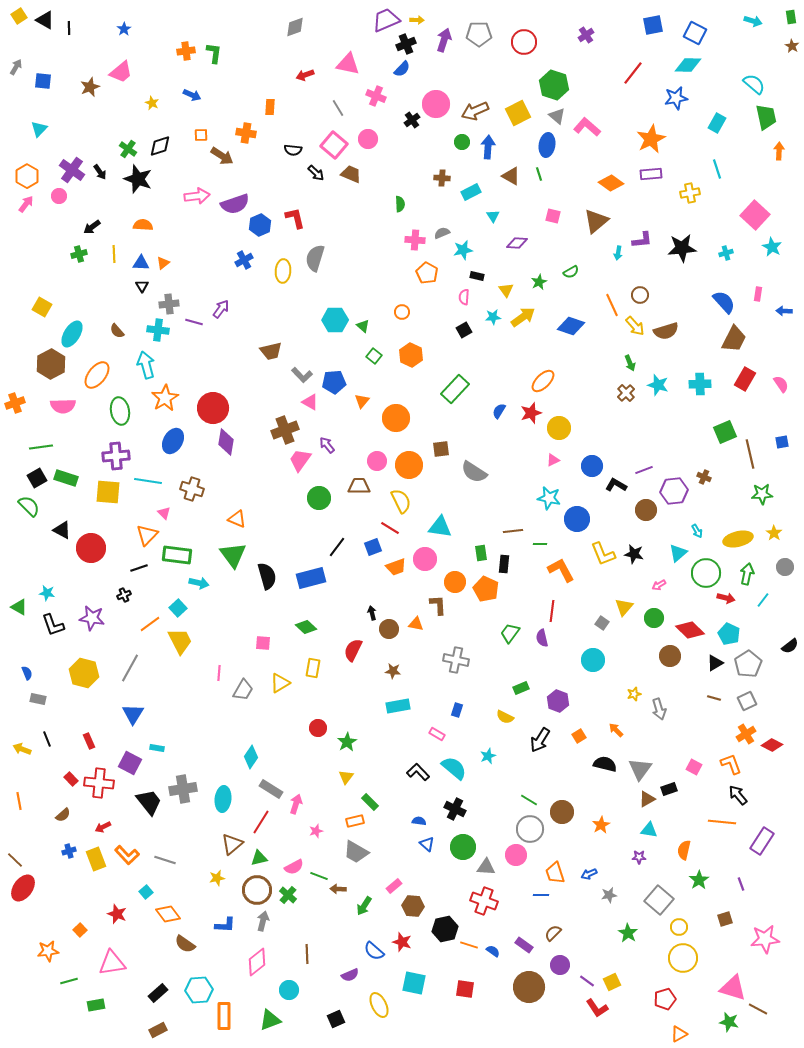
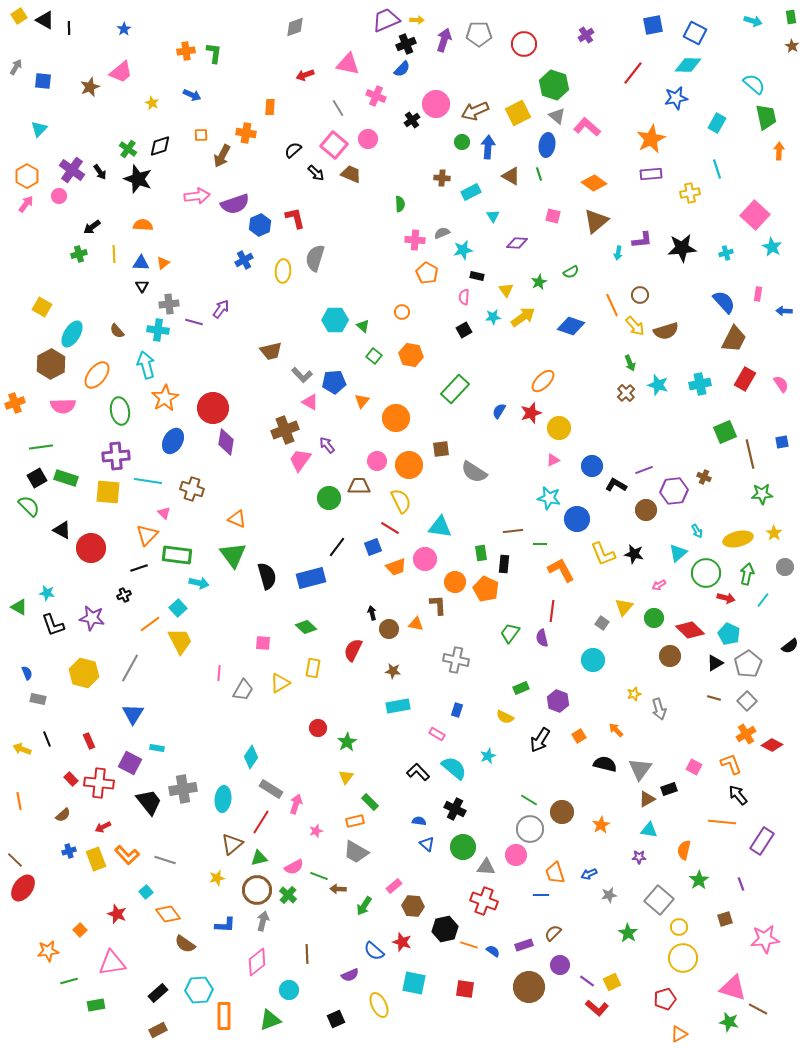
red circle at (524, 42): moved 2 px down
black semicircle at (293, 150): rotated 132 degrees clockwise
brown arrow at (222, 156): rotated 85 degrees clockwise
orange diamond at (611, 183): moved 17 px left
orange hexagon at (411, 355): rotated 15 degrees counterclockwise
cyan cross at (700, 384): rotated 10 degrees counterclockwise
green circle at (319, 498): moved 10 px right
gray square at (747, 701): rotated 18 degrees counterclockwise
purple rectangle at (524, 945): rotated 54 degrees counterclockwise
red L-shape at (597, 1008): rotated 15 degrees counterclockwise
